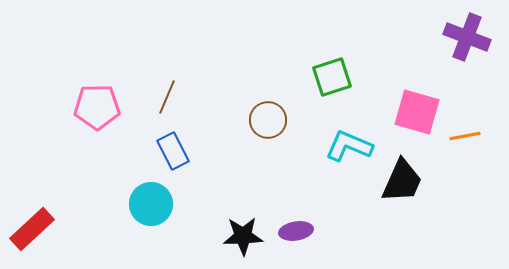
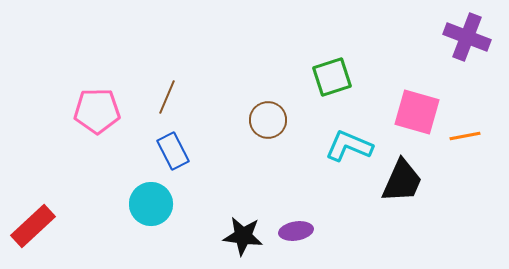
pink pentagon: moved 4 px down
red rectangle: moved 1 px right, 3 px up
black star: rotated 9 degrees clockwise
